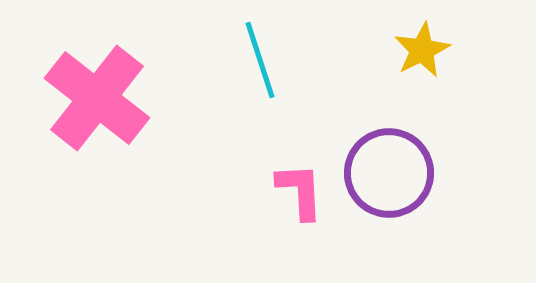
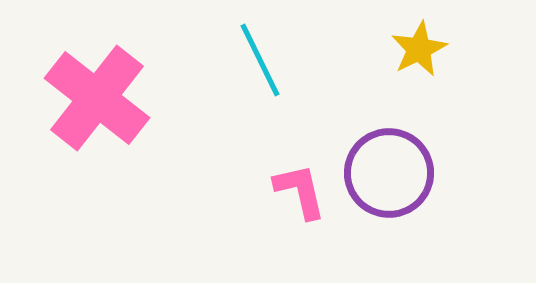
yellow star: moved 3 px left, 1 px up
cyan line: rotated 8 degrees counterclockwise
pink L-shape: rotated 10 degrees counterclockwise
